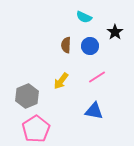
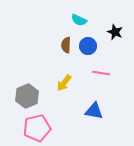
cyan semicircle: moved 5 px left, 3 px down
black star: rotated 14 degrees counterclockwise
blue circle: moved 2 px left
pink line: moved 4 px right, 4 px up; rotated 42 degrees clockwise
yellow arrow: moved 3 px right, 2 px down
pink pentagon: moved 1 px right, 1 px up; rotated 20 degrees clockwise
